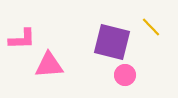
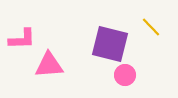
purple square: moved 2 px left, 2 px down
